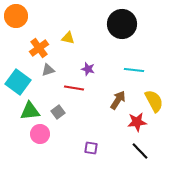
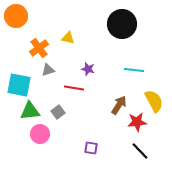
cyan square: moved 1 px right, 3 px down; rotated 25 degrees counterclockwise
brown arrow: moved 1 px right, 5 px down
